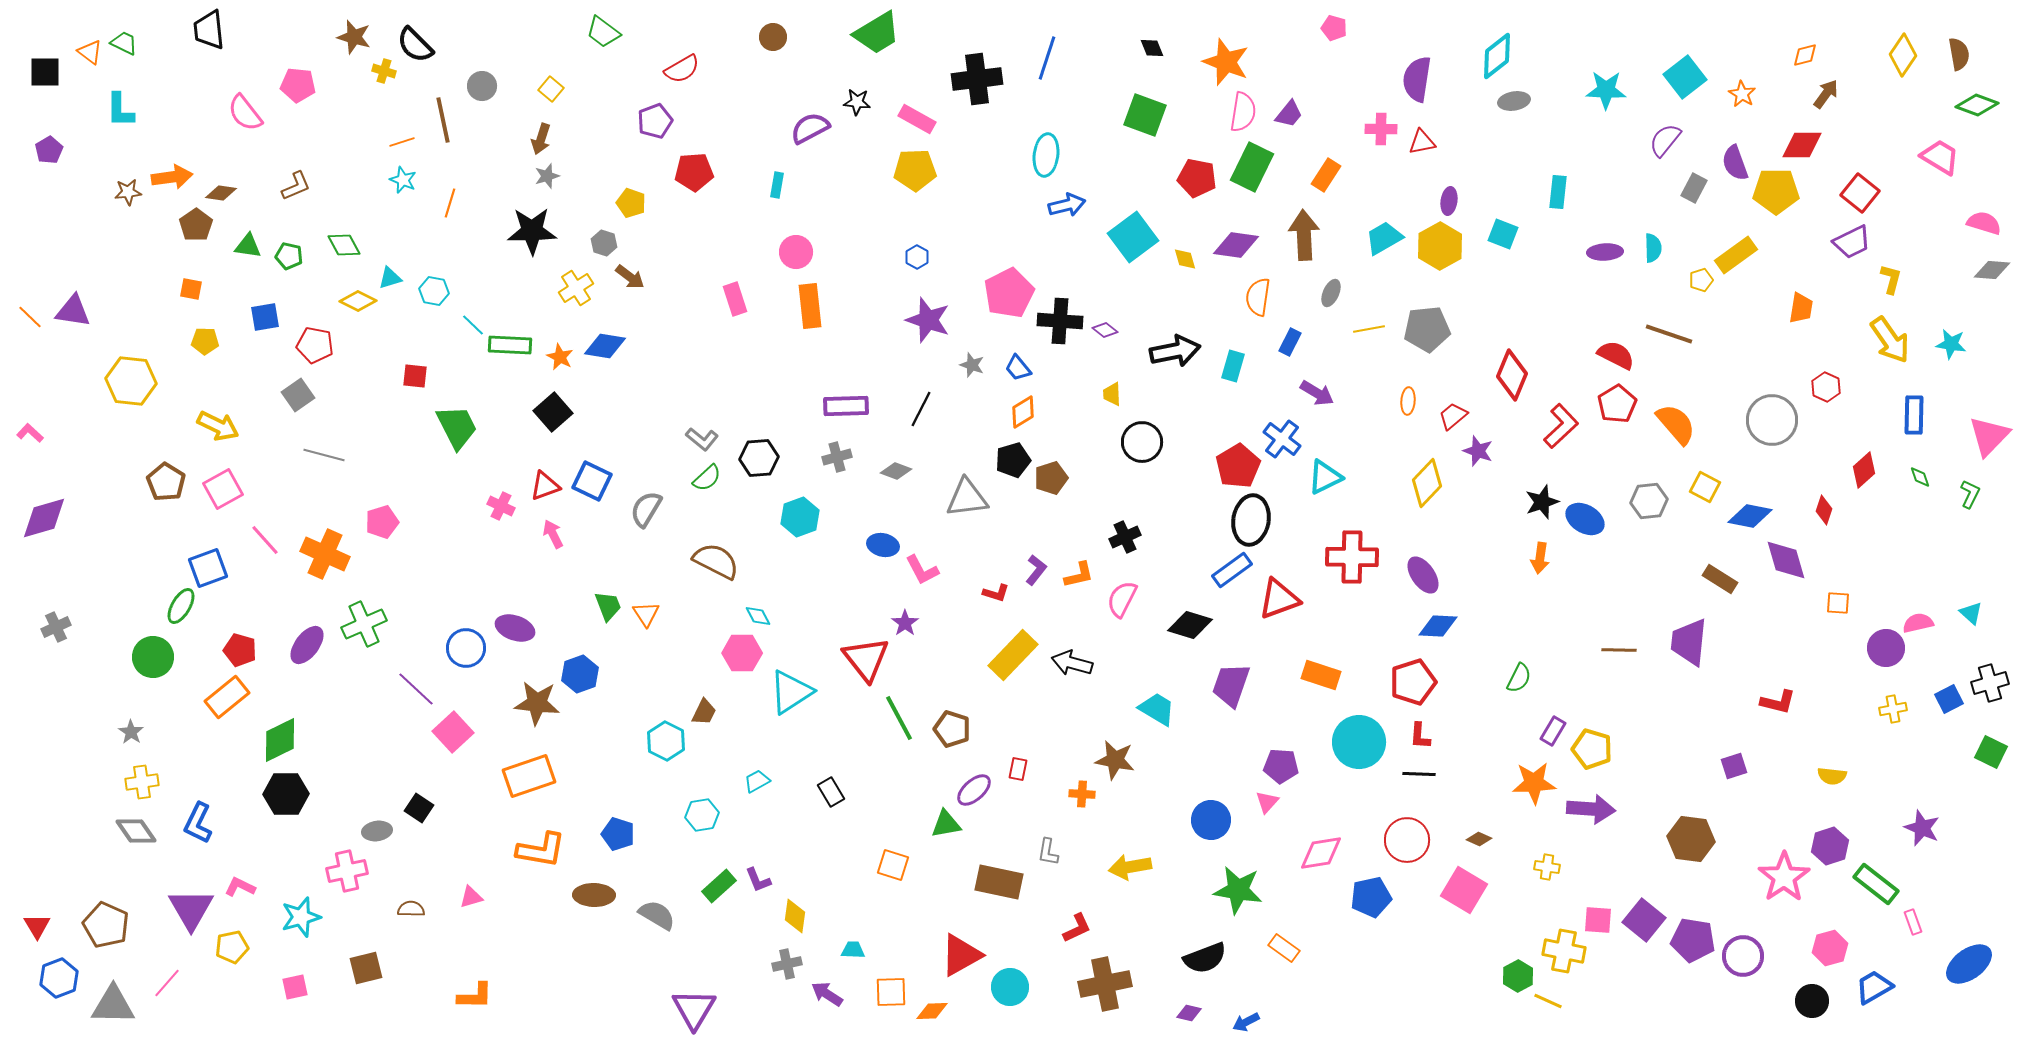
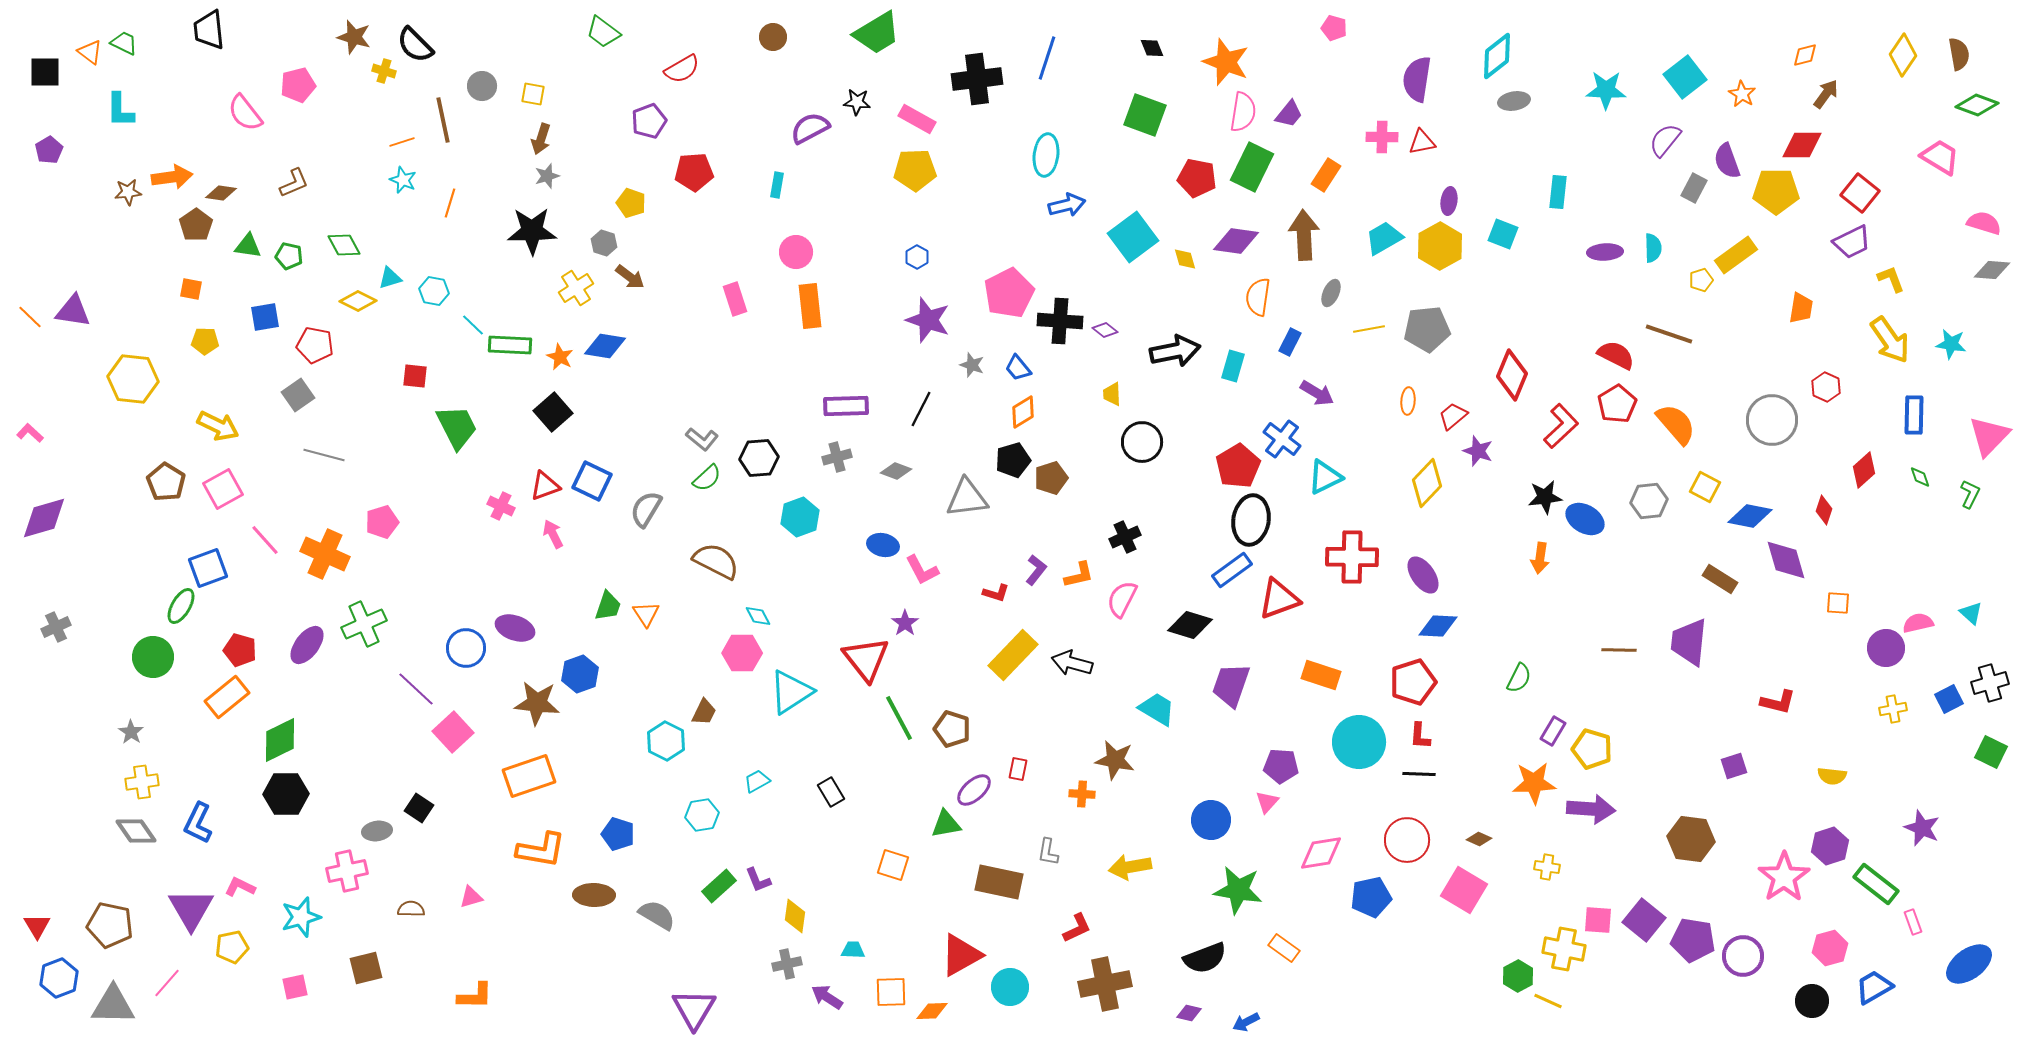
pink pentagon at (298, 85): rotated 20 degrees counterclockwise
yellow square at (551, 89): moved 18 px left, 5 px down; rotated 30 degrees counterclockwise
purple pentagon at (655, 121): moved 6 px left
pink cross at (1381, 129): moved 1 px right, 8 px down
purple semicircle at (1735, 163): moved 8 px left, 2 px up
brown L-shape at (296, 186): moved 2 px left, 3 px up
purple diamond at (1236, 245): moved 4 px up
yellow L-shape at (1891, 279): rotated 36 degrees counterclockwise
yellow hexagon at (131, 381): moved 2 px right, 2 px up
black star at (1542, 502): moved 3 px right, 5 px up; rotated 12 degrees clockwise
green trapezoid at (608, 606): rotated 40 degrees clockwise
brown pentagon at (106, 925): moved 4 px right; rotated 12 degrees counterclockwise
yellow cross at (1564, 951): moved 2 px up
purple arrow at (827, 994): moved 3 px down
